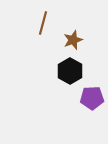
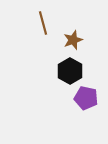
brown line: rotated 30 degrees counterclockwise
purple pentagon: moved 6 px left; rotated 15 degrees clockwise
